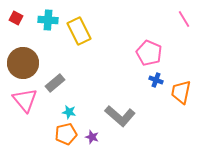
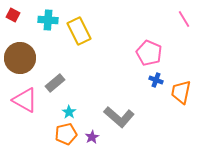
red square: moved 3 px left, 3 px up
brown circle: moved 3 px left, 5 px up
pink triangle: rotated 20 degrees counterclockwise
cyan star: rotated 24 degrees clockwise
gray L-shape: moved 1 px left, 1 px down
purple star: rotated 24 degrees clockwise
